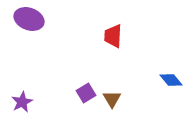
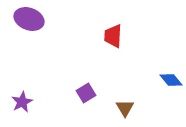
brown triangle: moved 13 px right, 9 px down
